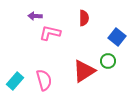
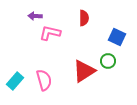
blue square: rotated 12 degrees counterclockwise
